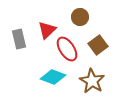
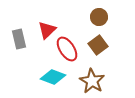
brown circle: moved 19 px right
